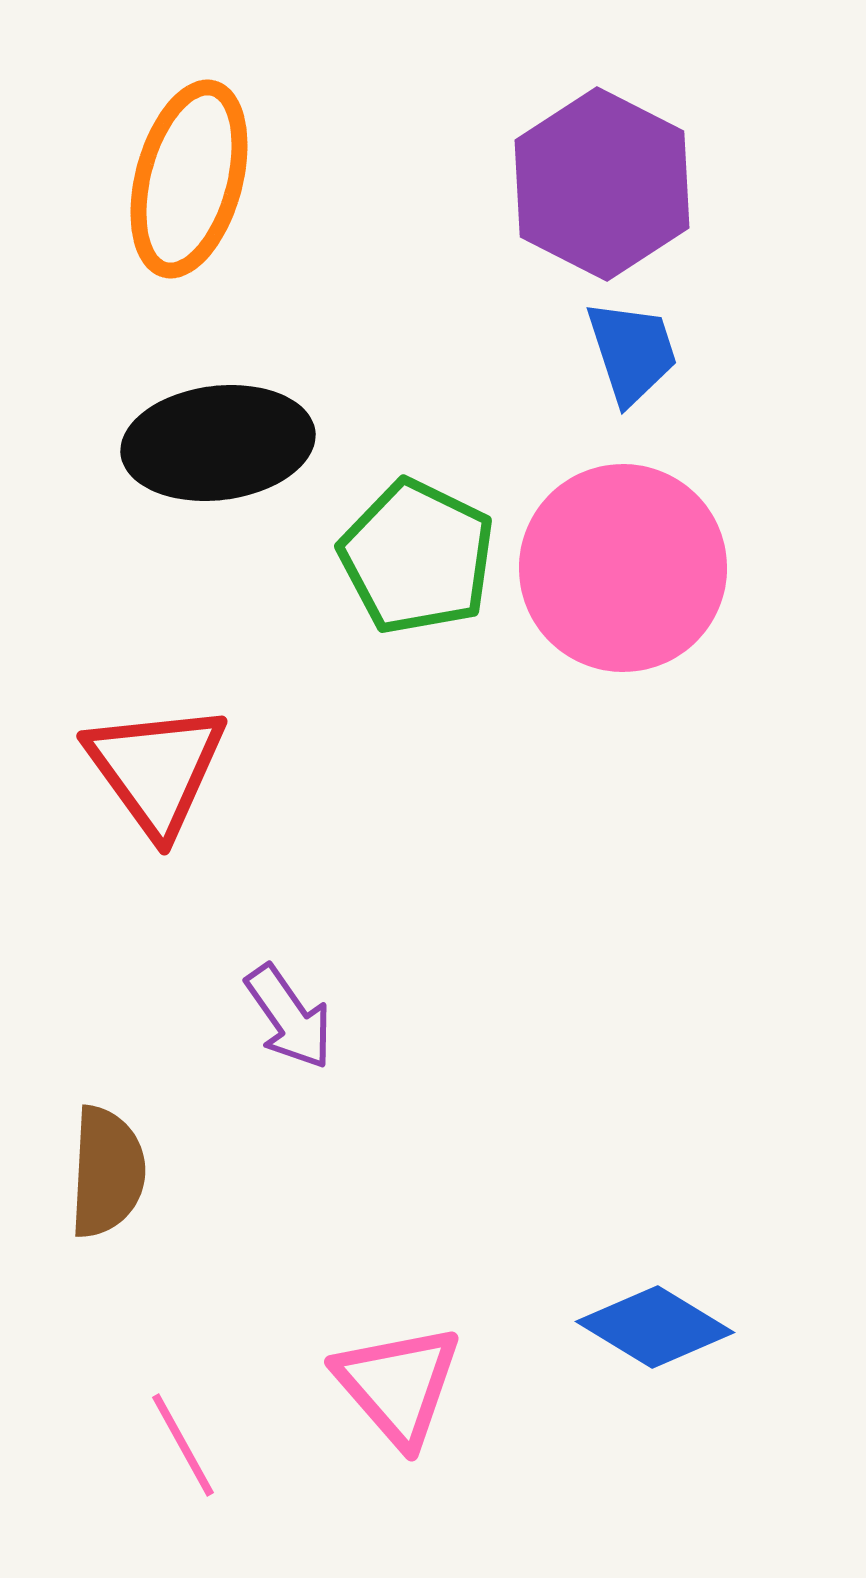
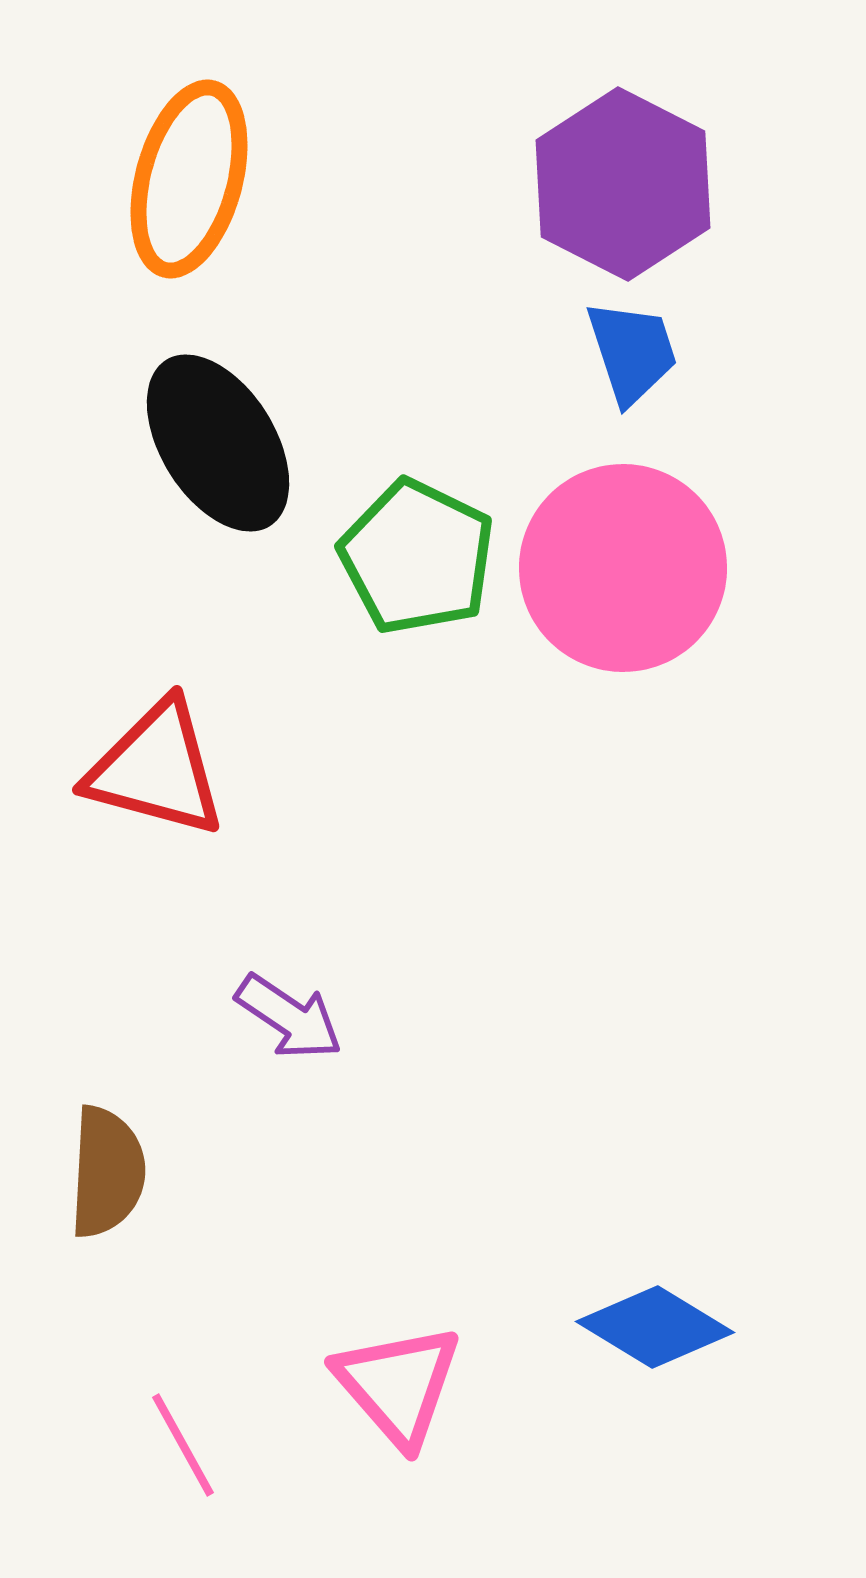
purple hexagon: moved 21 px right
black ellipse: rotated 65 degrees clockwise
red triangle: rotated 39 degrees counterclockwise
purple arrow: rotated 21 degrees counterclockwise
